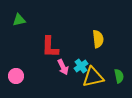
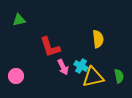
red L-shape: rotated 20 degrees counterclockwise
cyan cross: rotated 24 degrees counterclockwise
